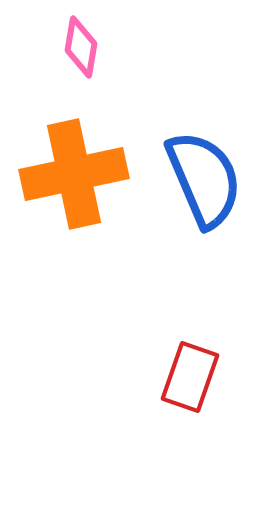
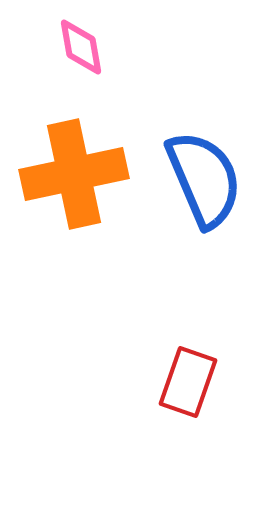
pink diamond: rotated 20 degrees counterclockwise
red rectangle: moved 2 px left, 5 px down
